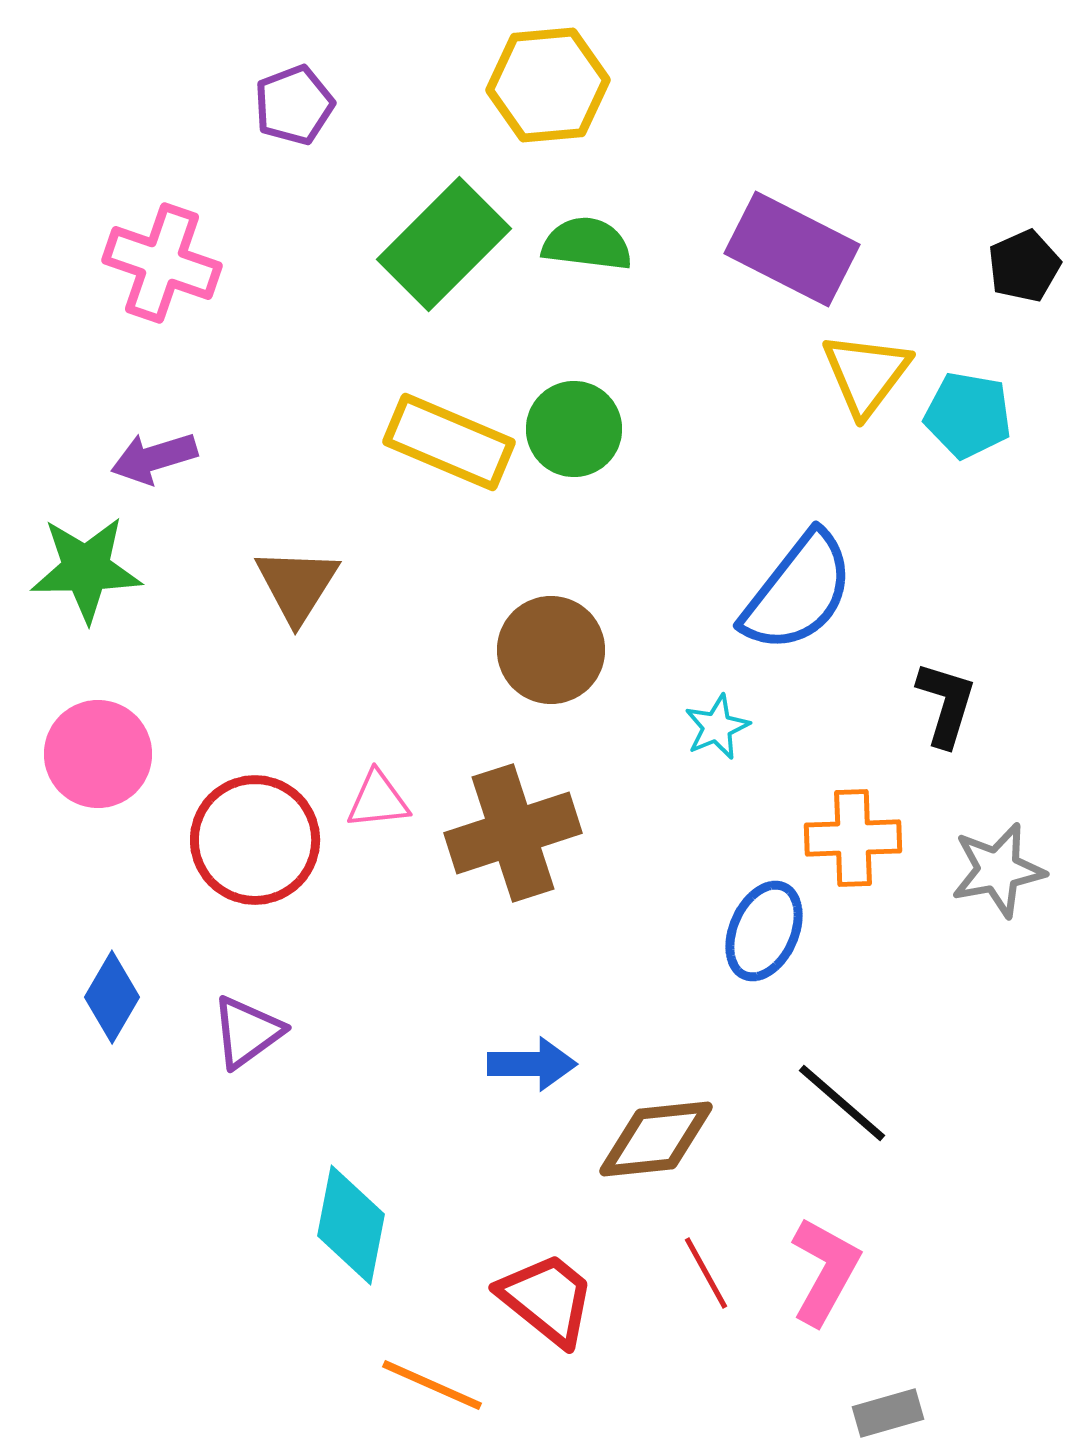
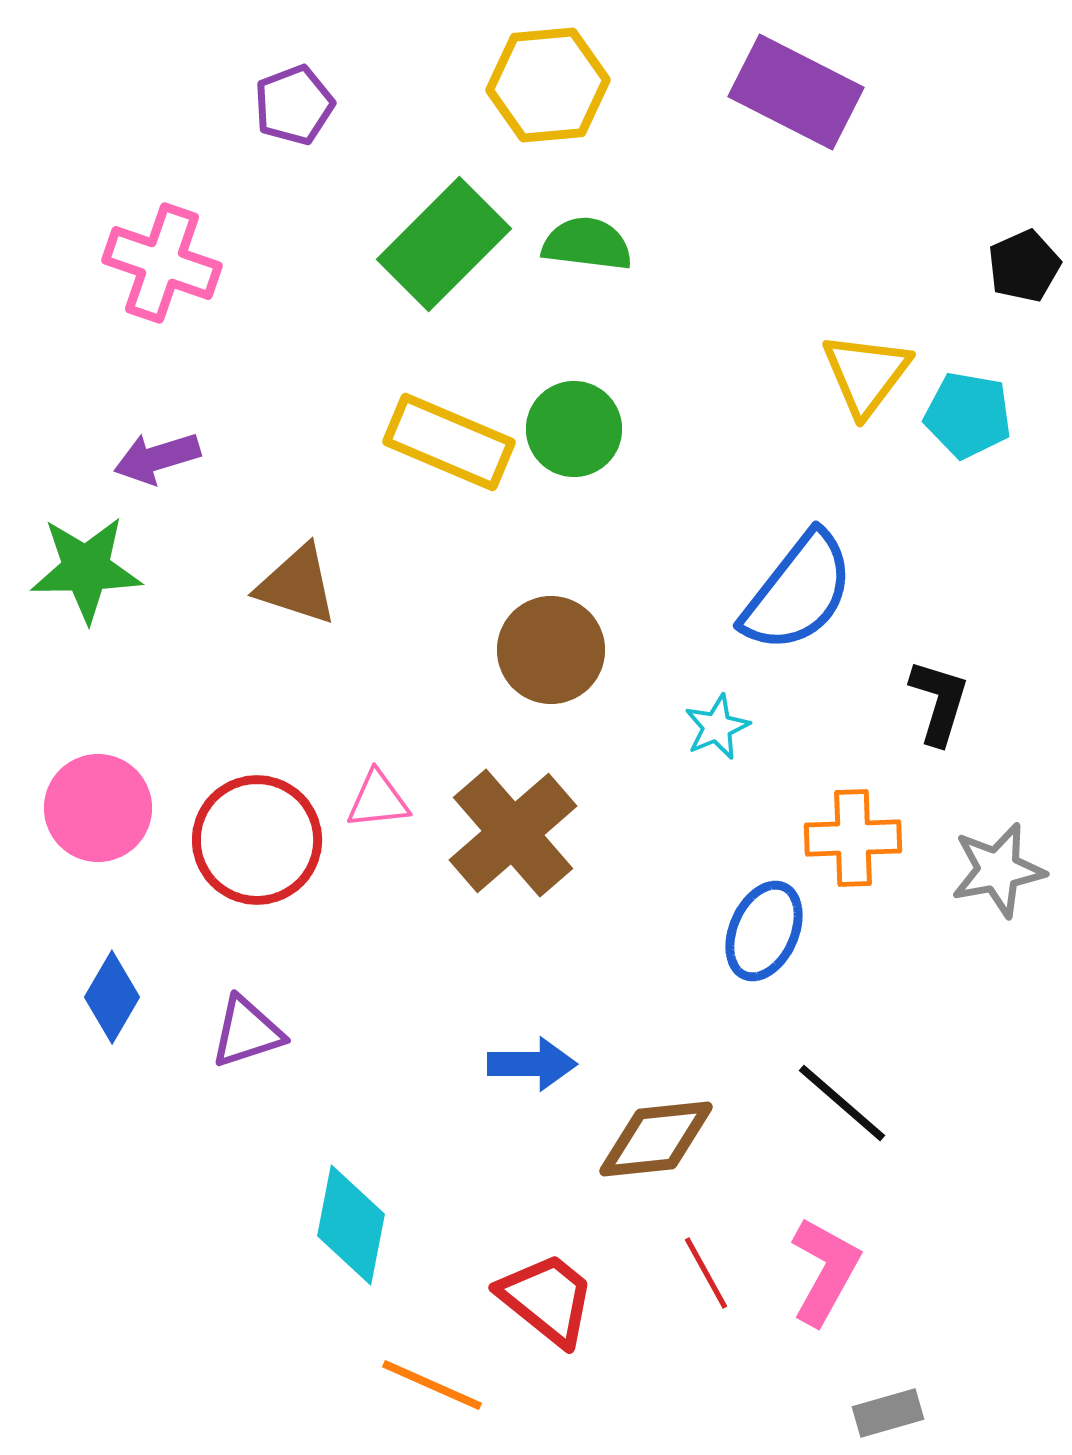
purple rectangle: moved 4 px right, 157 px up
purple arrow: moved 3 px right
brown triangle: rotated 44 degrees counterclockwise
black L-shape: moved 7 px left, 2 px up
pink circle: moved 54 px down
brown cross: rotated 23 degrees counterclockwise
red circle: moved 2 px right
purple triangle: rotated 18 degrees clockwise
